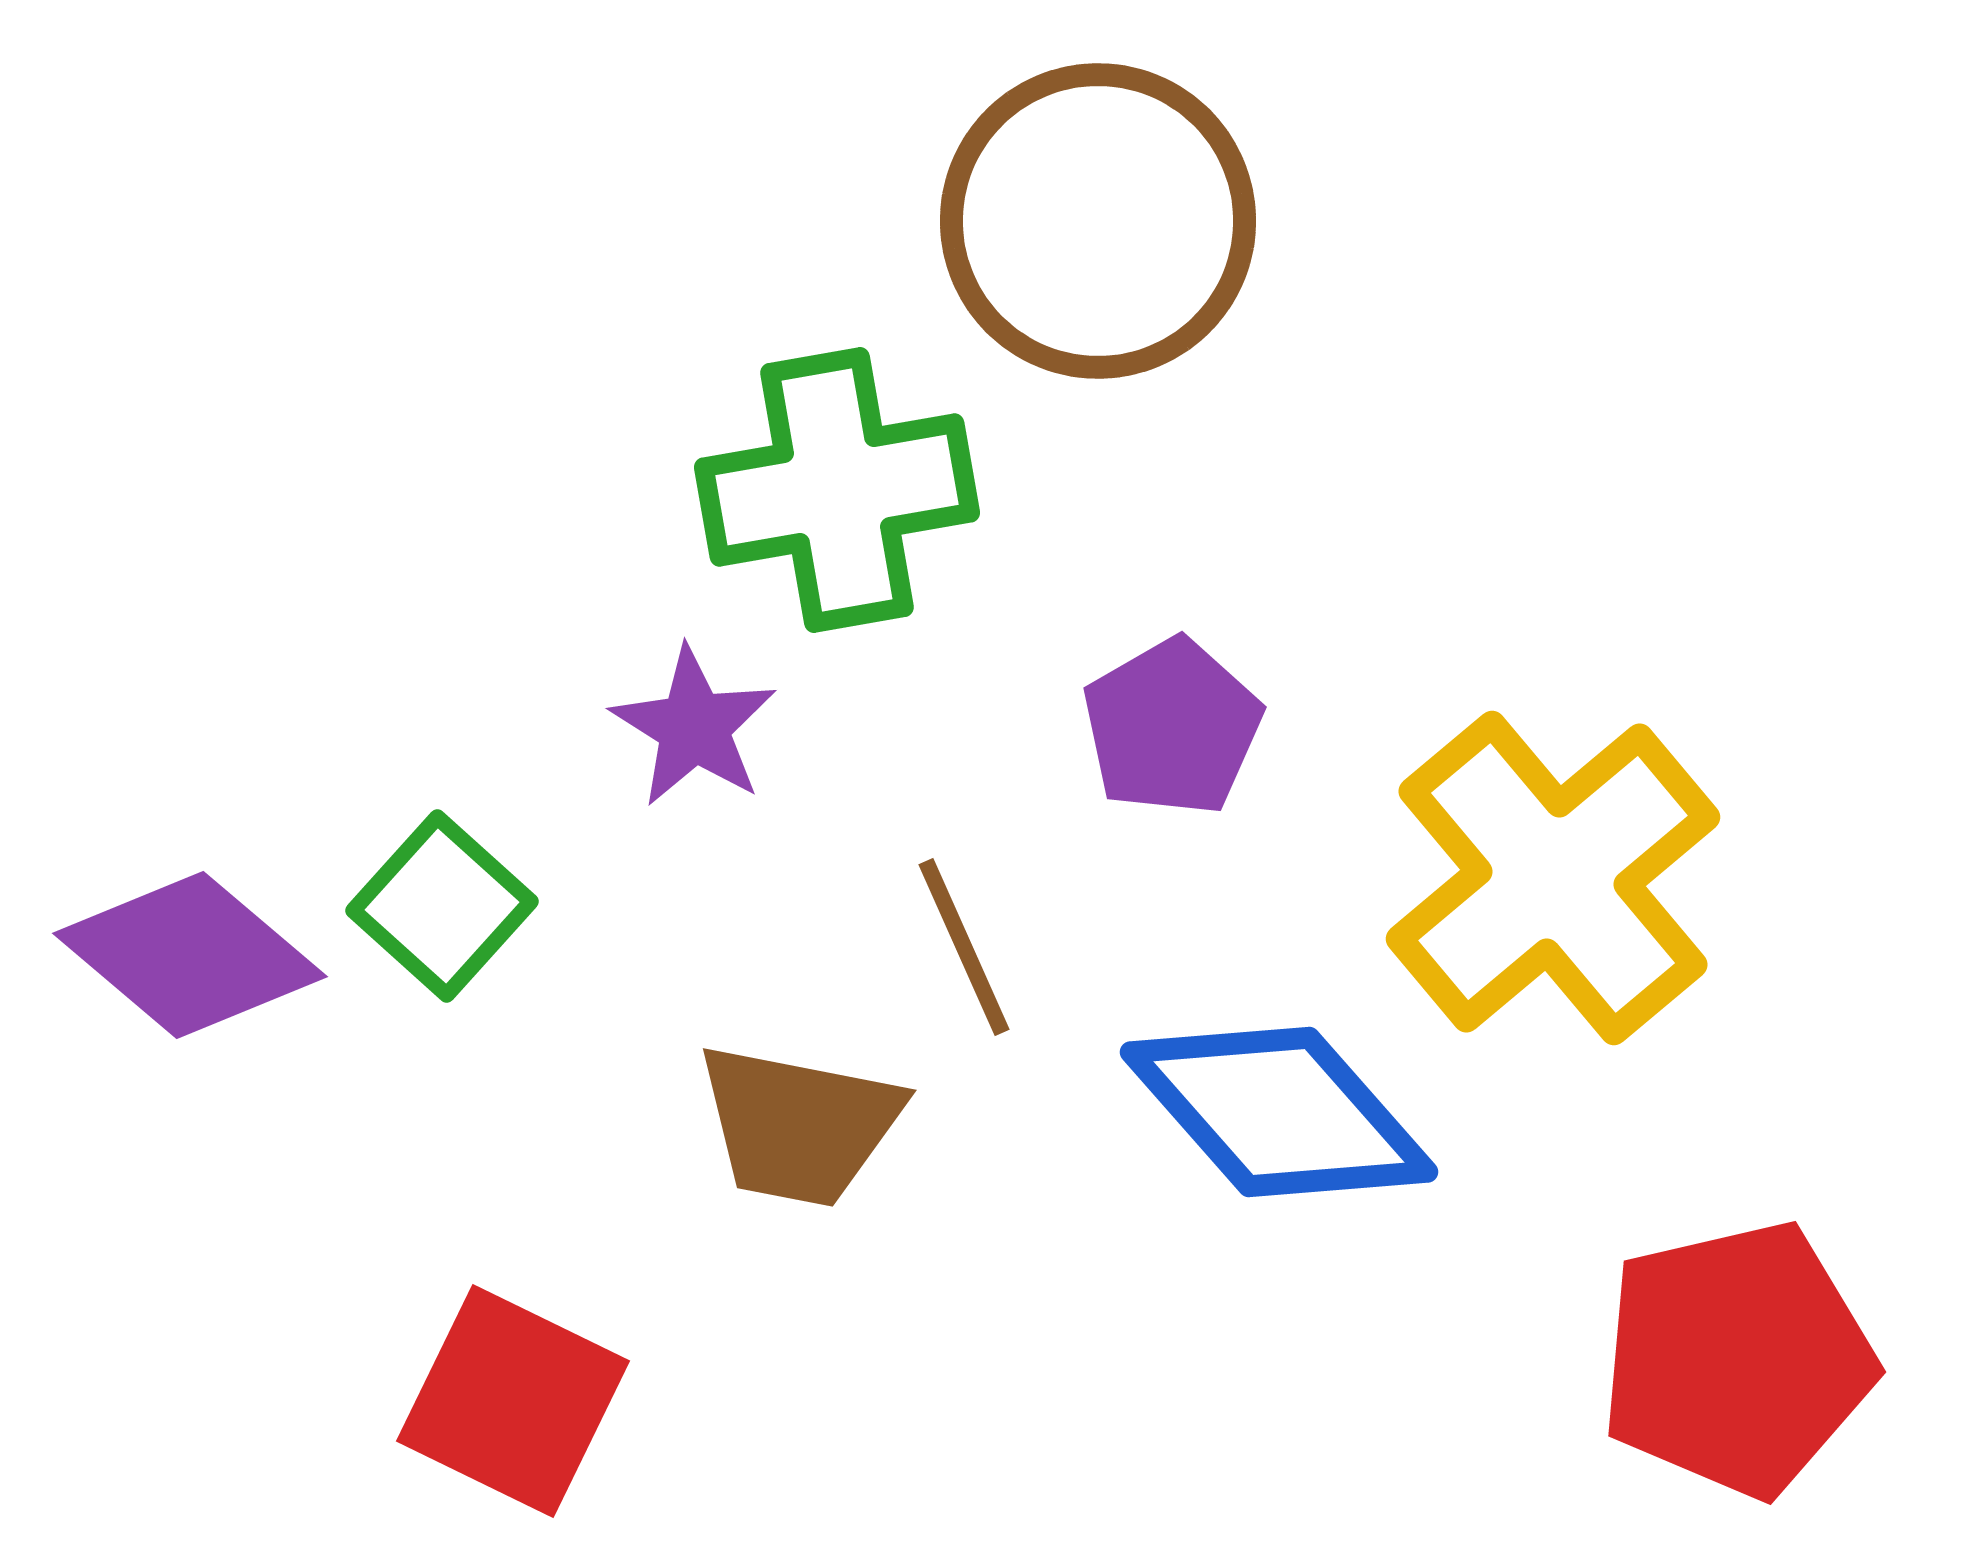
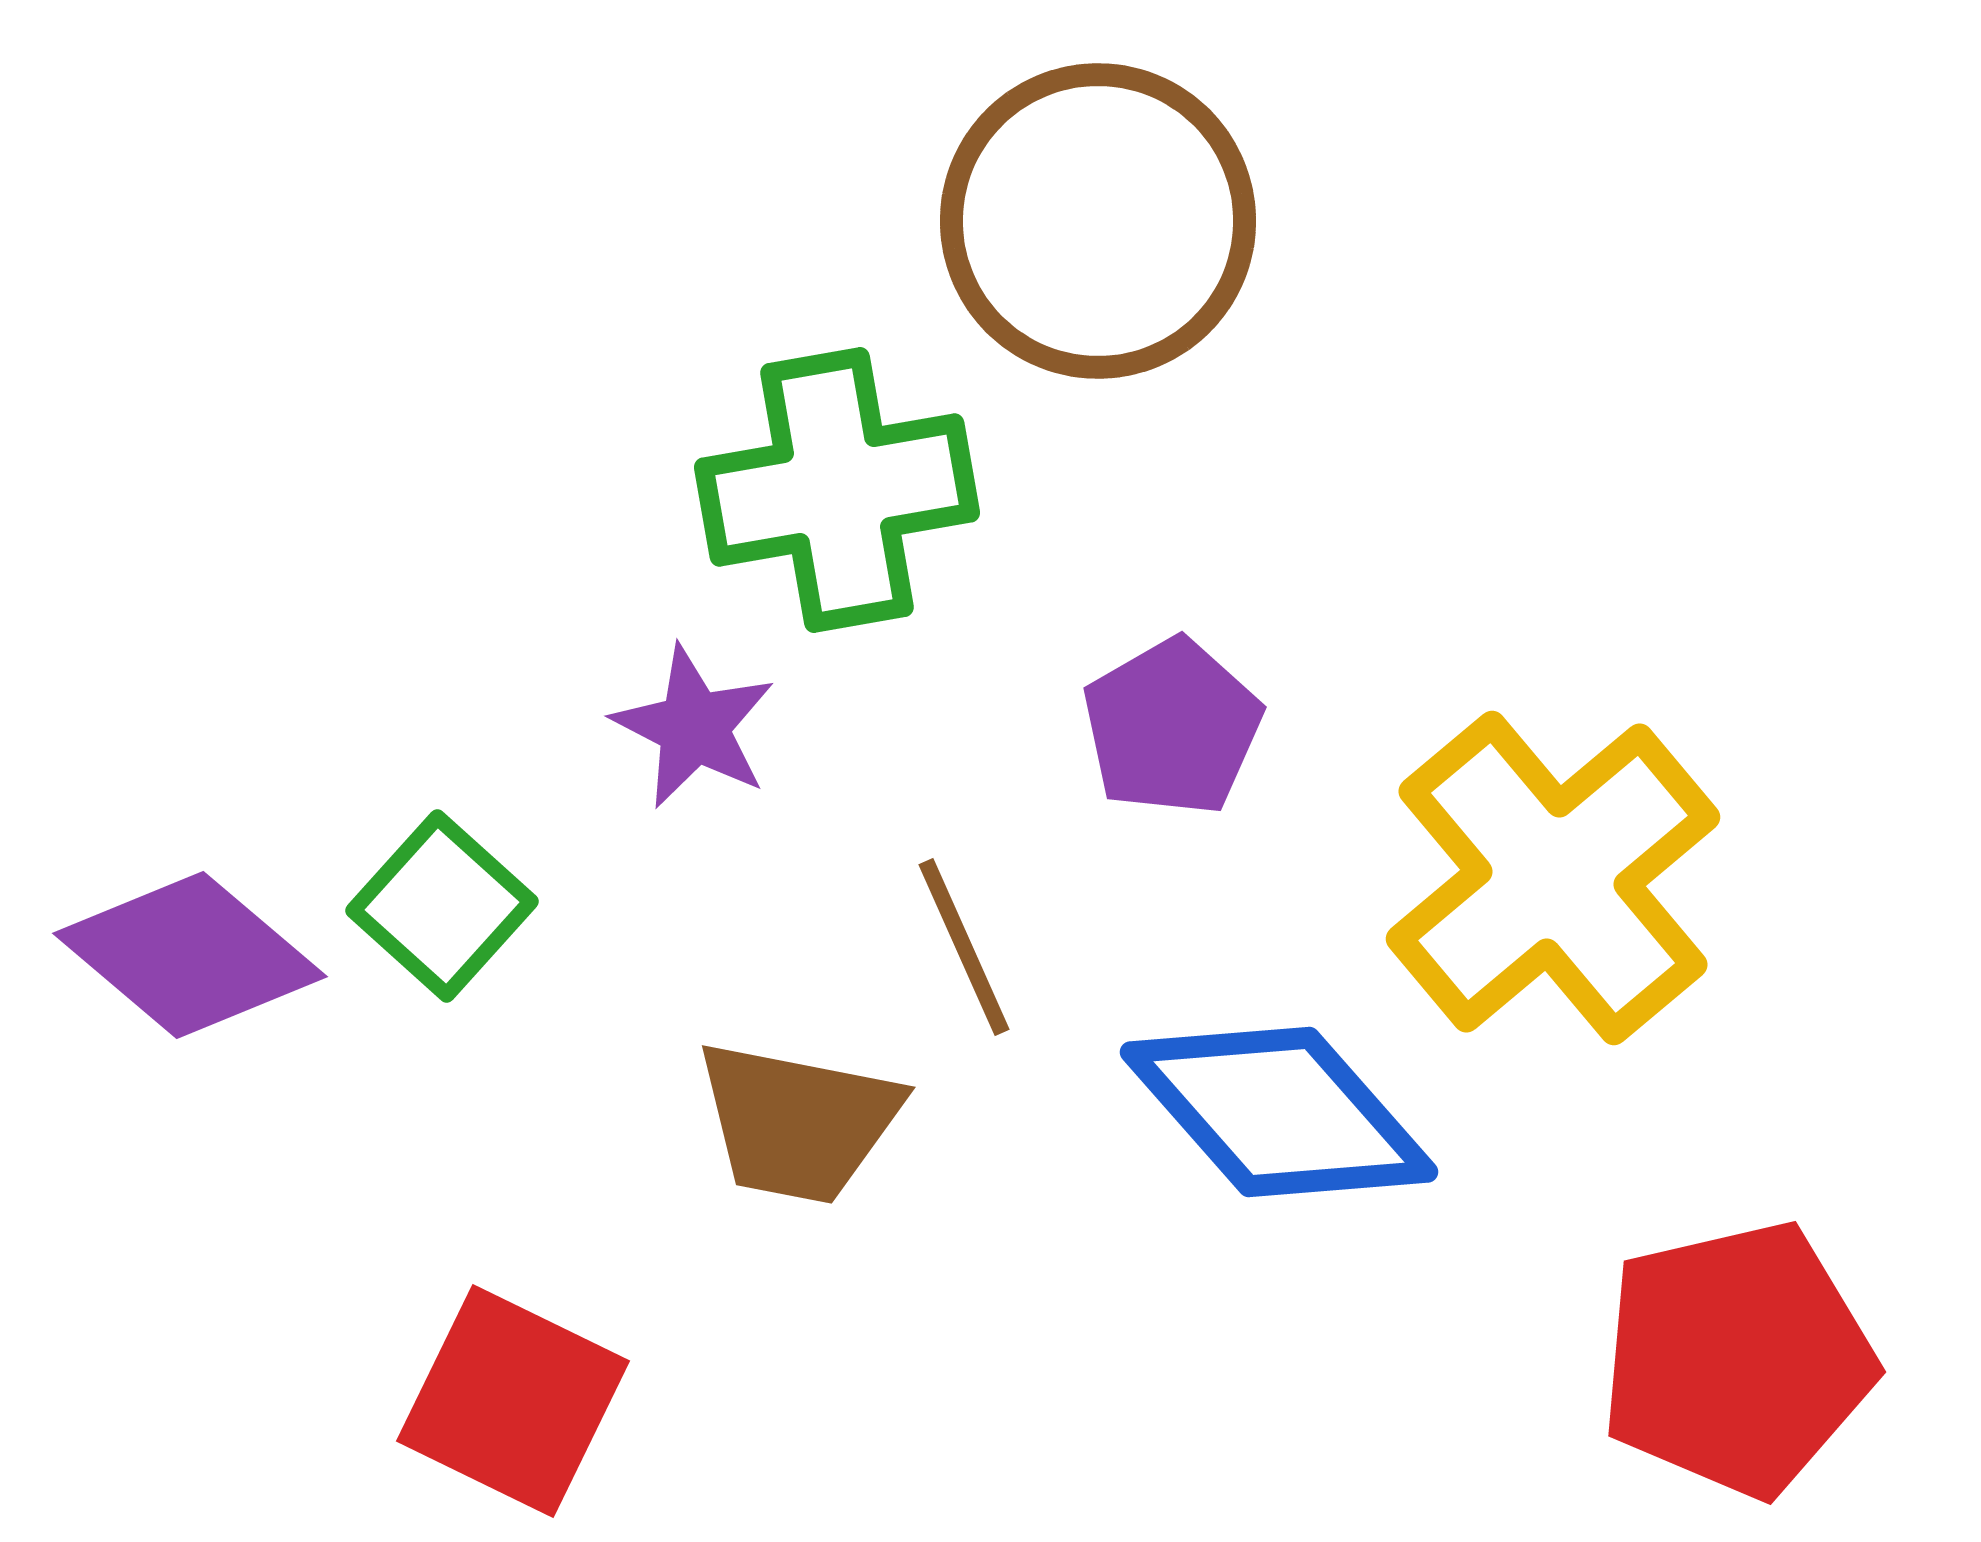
purple star: rotated 5 degrees counterclockwise
brown trapezoid: moved 1 px left, 3 px up
